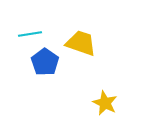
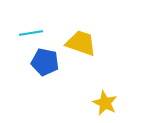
cyan line: moved 1 px right, 1 px up
blue pentagon: rotated 24 degrees counterclockwise
